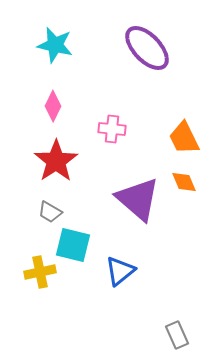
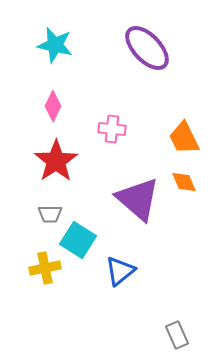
gray trapezoid: moved 2 px down; rotated 30 degrees counterclockwise
cyan square: moved 5 px right, 5 px up; rotated 18 degrees clockwise
yellow cross: moved 5 px right, 4 px up
